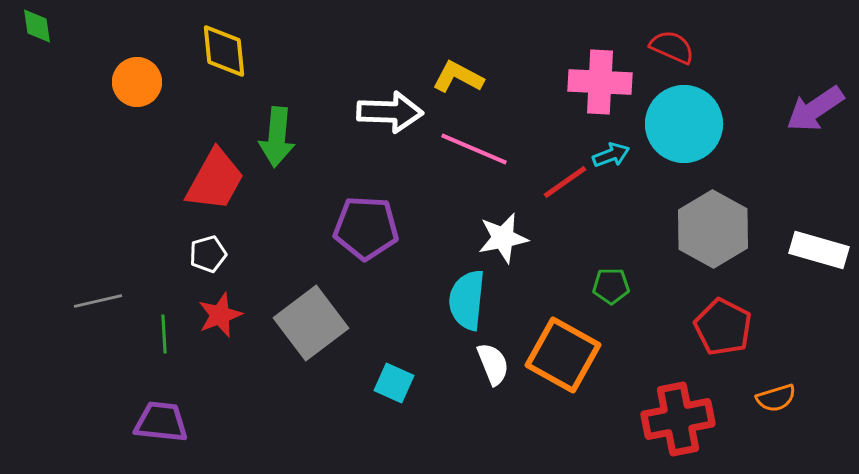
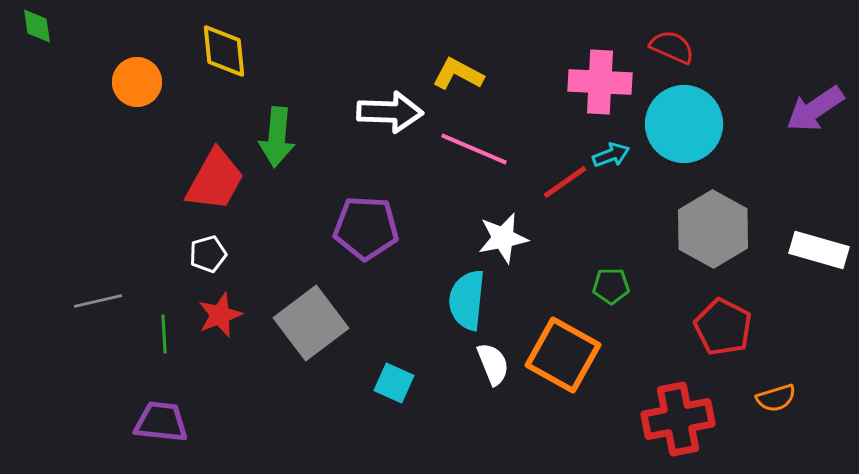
yellow L-shape: moved 3 px up
